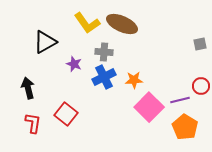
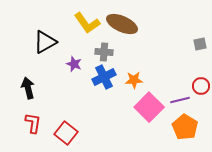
red square: moved 19 px down
